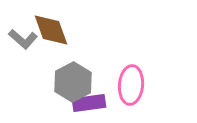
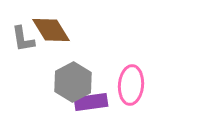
brown diamond: rotated 12 degrees counterclockwise
gray L-shape: rotated 40 degrees clockwise
purple rectangle: moved 2 px right, 1 px up
